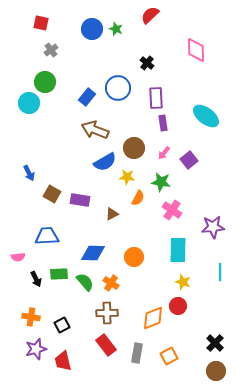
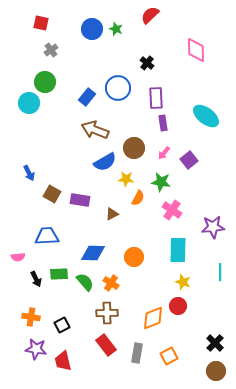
yellow star at (127, 177): moved 1 px left, 2 px down
purple star at (36, 349): rotated 25 degrees clockwise
